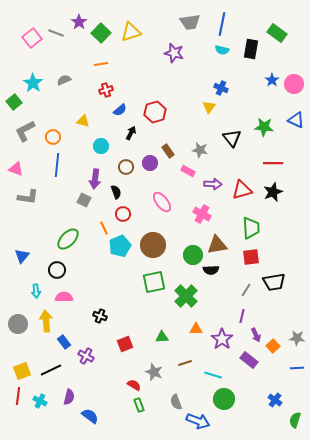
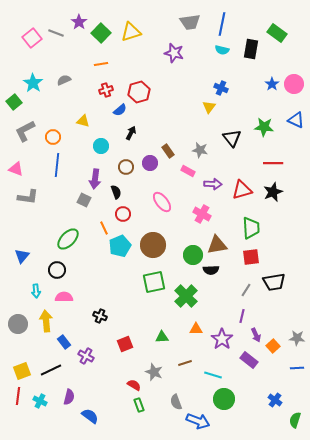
blue star at (272, 80): moved 4 px down
red hexagon at (155, 112): moved 16 px left, 20 px up
